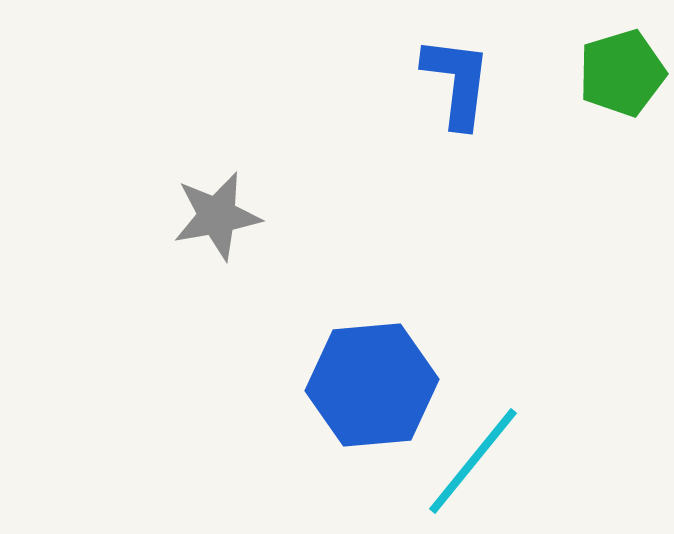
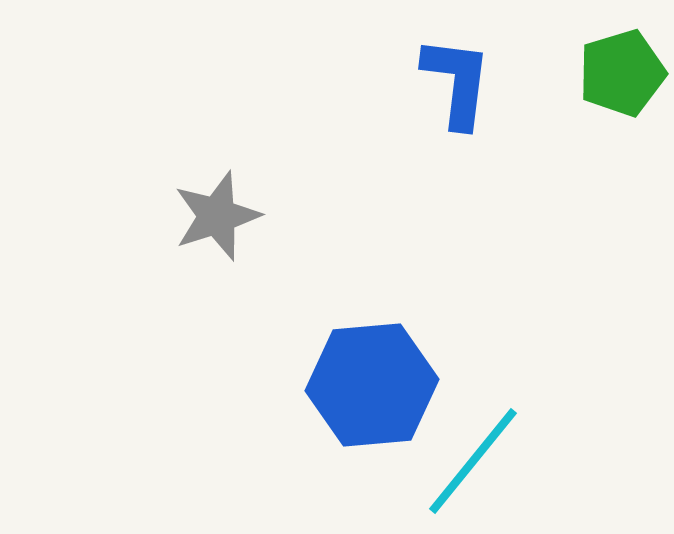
gray star: rotated 8 degrees counterclockwise
